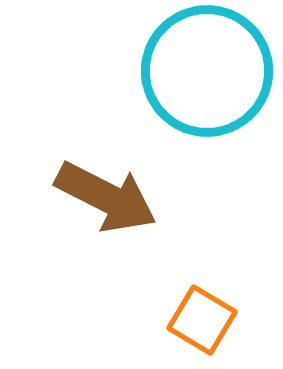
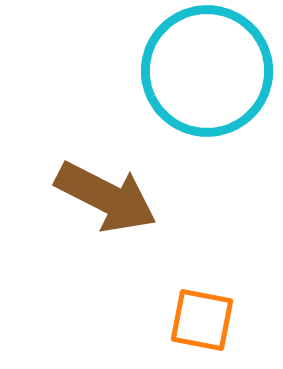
orange square: rotated 20 degrees counterclockwise
